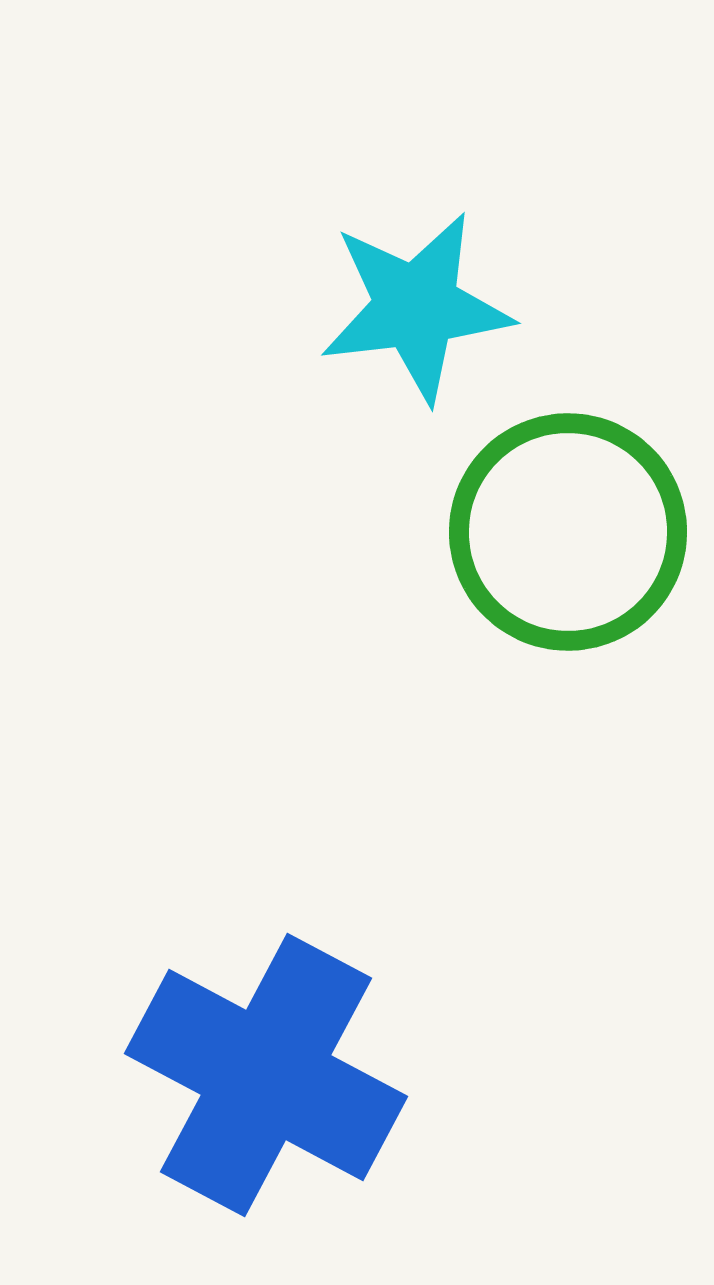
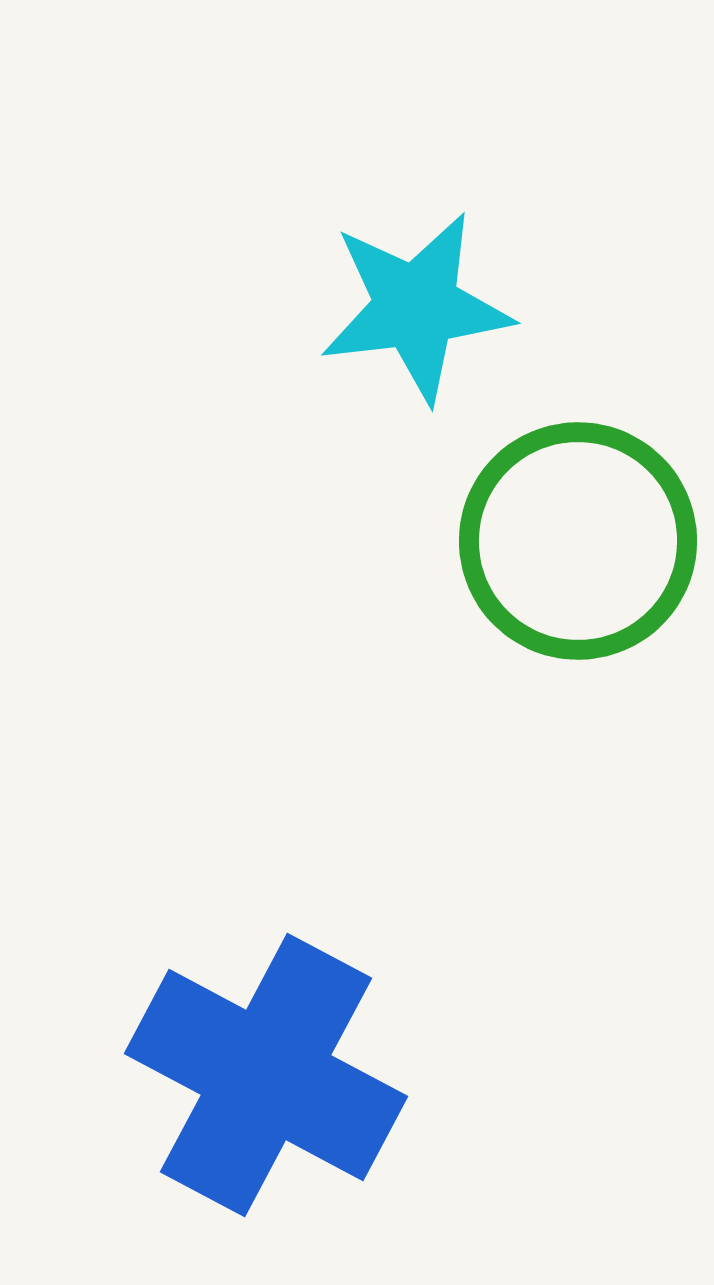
green circle: moved 10 px right, 9 px down
